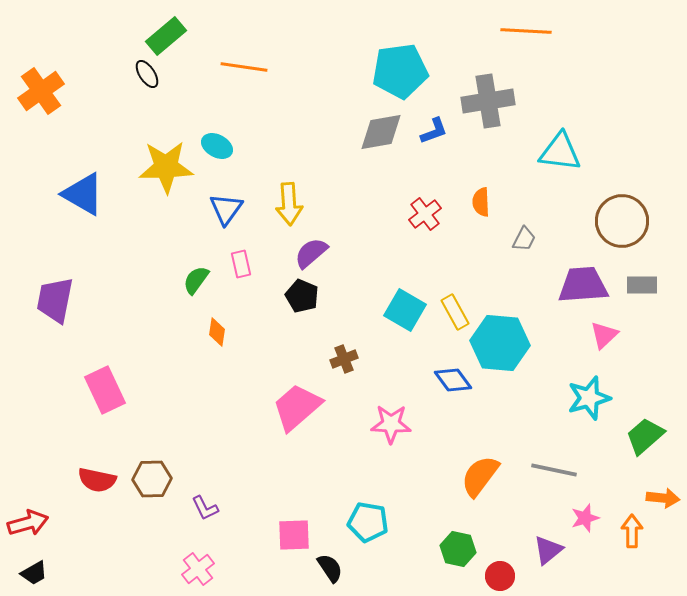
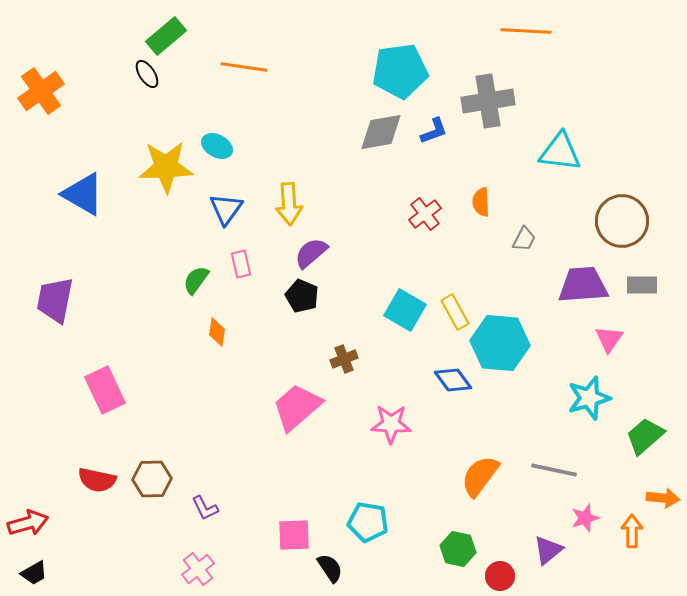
pink triangle at (604, 335): moved 5 px right, 4 px down; rotated 12 degrees counterclockwise
